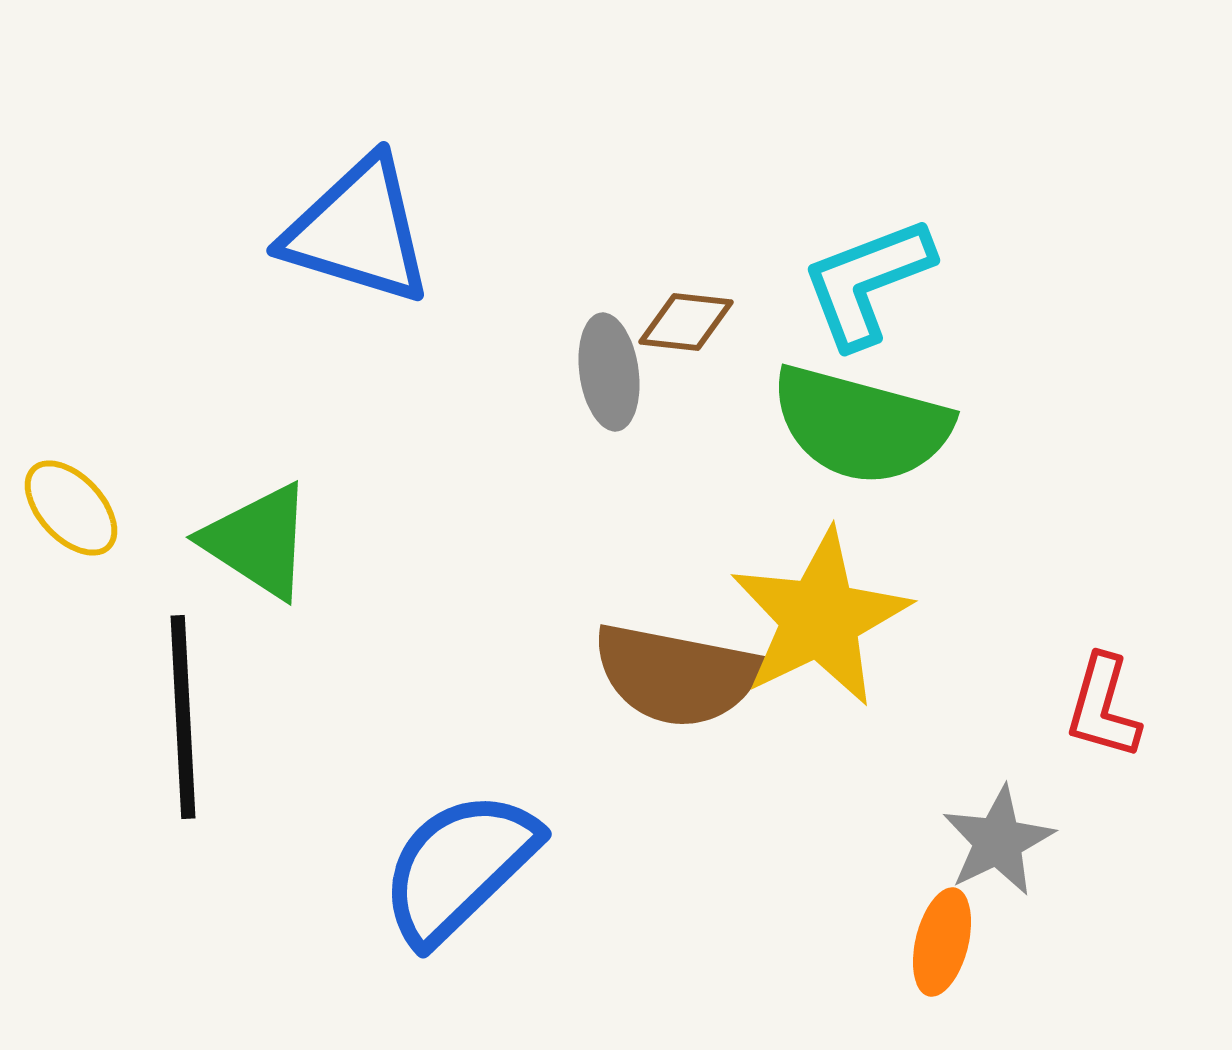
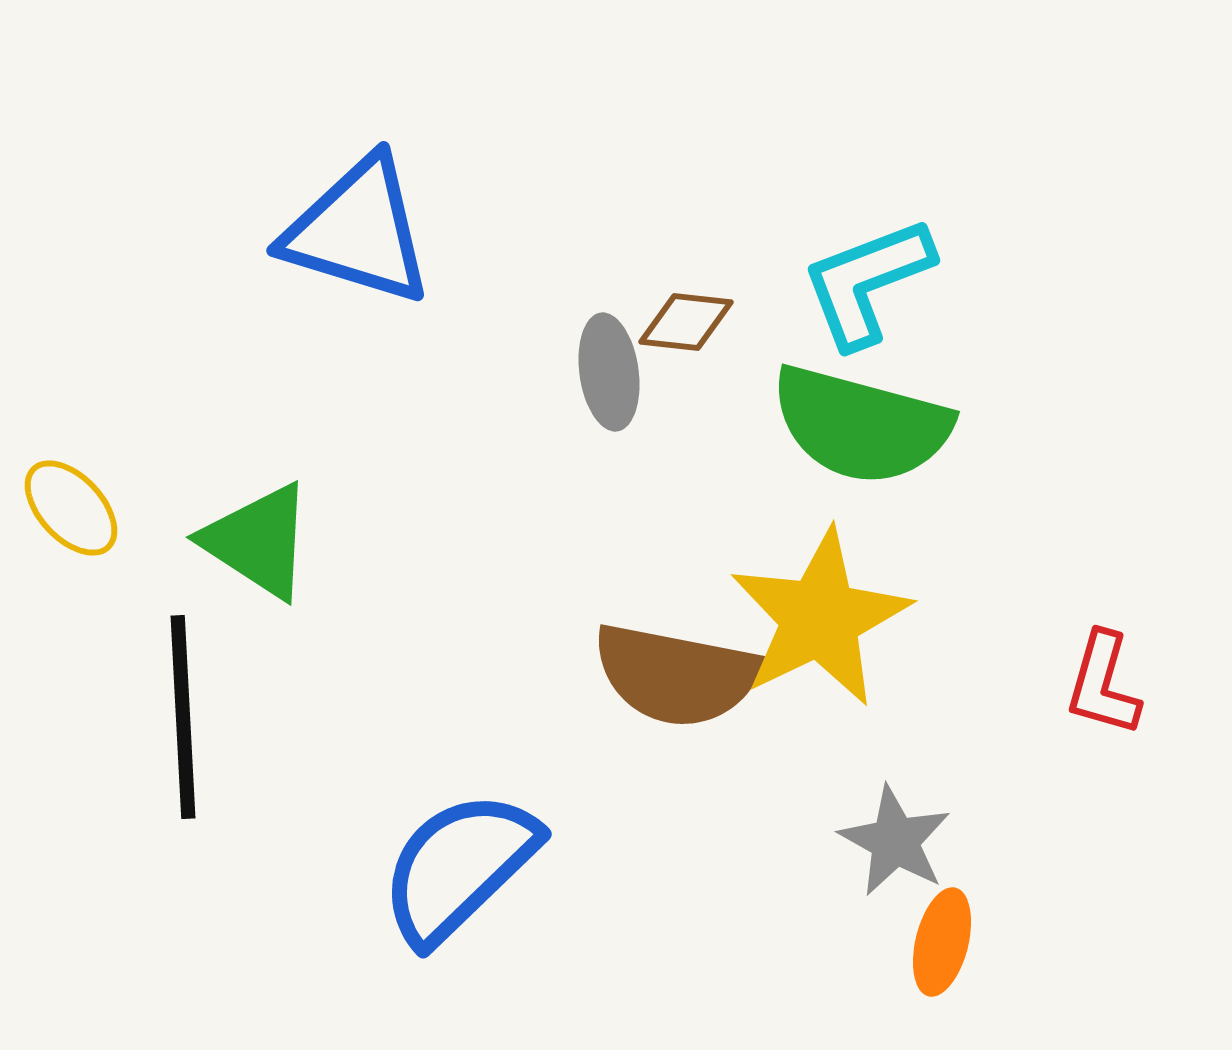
red L-shape: moved 23 px up
gray star: moved 103 px left; rotated 17 degrees counterclockwise
